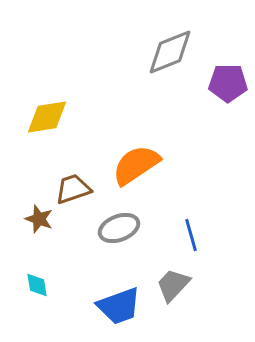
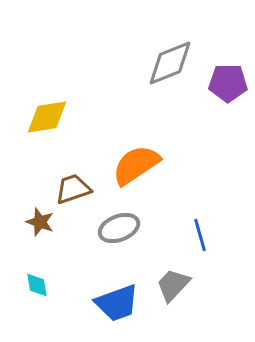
gray diamond: moved 11 px down
brown star: moved 1 px right, 3 px down
blue line: moved 9 px right
blue trapezoid: moved 2 px left, 3 px up
